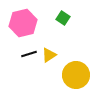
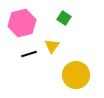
green square: moved 1 px right
pink hexagon: moved 1 px left
yellow triangle: moved 3 px right, 9 px up; rotated 21 degrees counterclockwise
